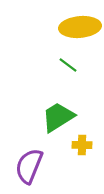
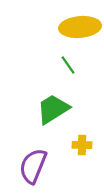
green line: rotated 18 degrees clockwise
green trapezoid: moved 5 px left, 8 px up
purple semicircle: moved 4 px right
